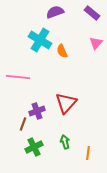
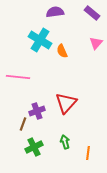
purple semicircle: rotated 12 degrees clockwise
